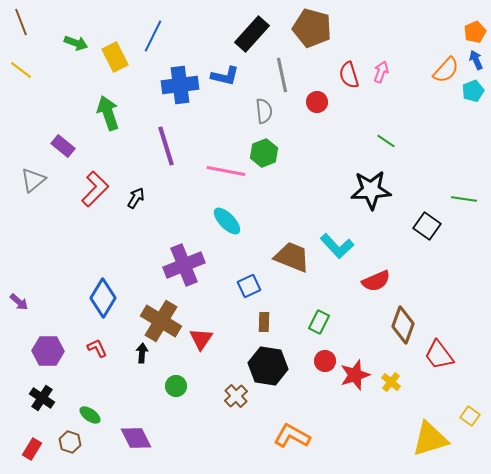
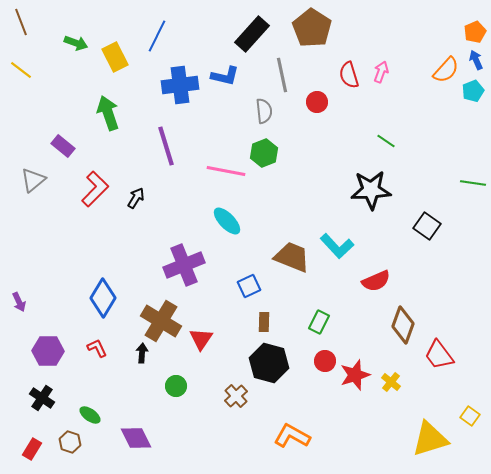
brown pentagon at (312, 28): rotated 18 degrees clockwise
blue line at (153, 36): moved 4 px right
green line at (464, 199): moved 9 px right, 16 px up
purple arrow at (19, 302): rotated 24 degrees clockwise
black hexagon at (268, 366): moved 1 px right, 3 px up; rotated 6 degrees clockwise
